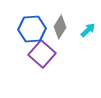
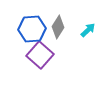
gray diamond: moved 2 px left
purple square: moved 2 px left, 1 px down
